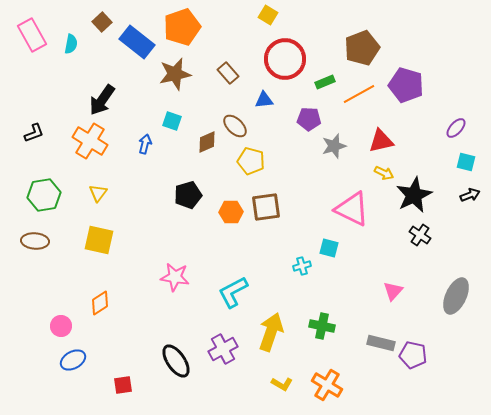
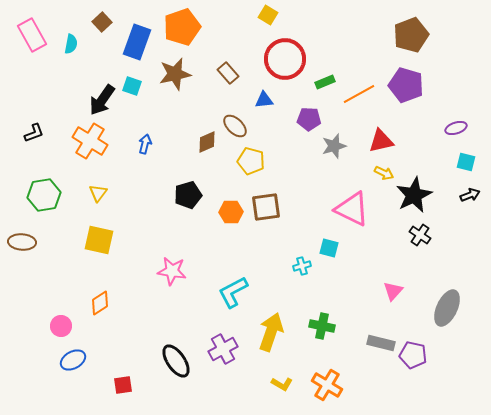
blue rectangle at (137, 42): rotated 72 degrees clockwise
brown pentagon at (362, 48): moved 49 px right, 13 px up
cyan square at (172, 121): moved 40 px left, 35 px up
purple ellipse at (456, 128): rotated 30 degrees clockwise
brown ellipse at (35, 241): moved 13 px left, 1 px down
pink star at (175, 277): moved 3 px left, 6 px up
gray ellipse at (456, 296): moved 9 px left, 12 px down
